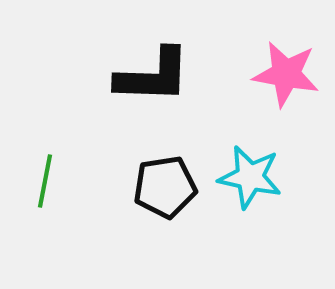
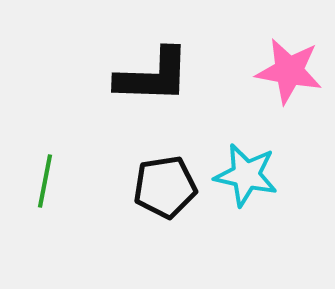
pink star: moved 3 px right, 3 px up
cyan star: moved 4 px left, 2 px up
